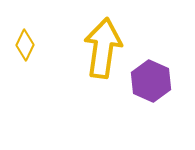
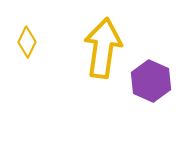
yellow diamond: moved 2 px right, 3 px up
